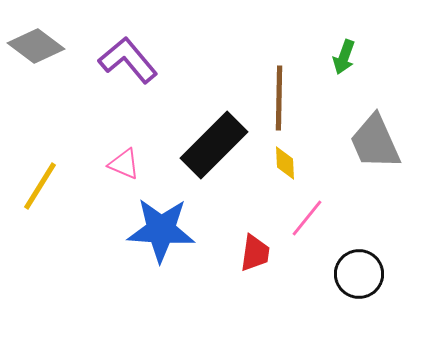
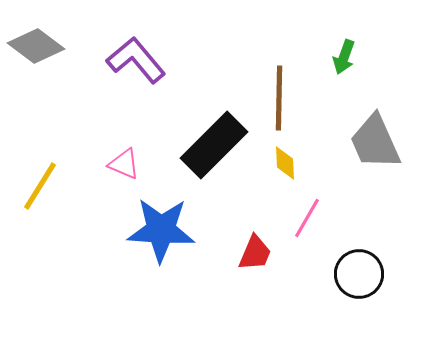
purple L-shape: moved 8 px right
pink line: rotated 9 degrees counterclockwise
red trapezoid: rotated 15 degrees clockwise
